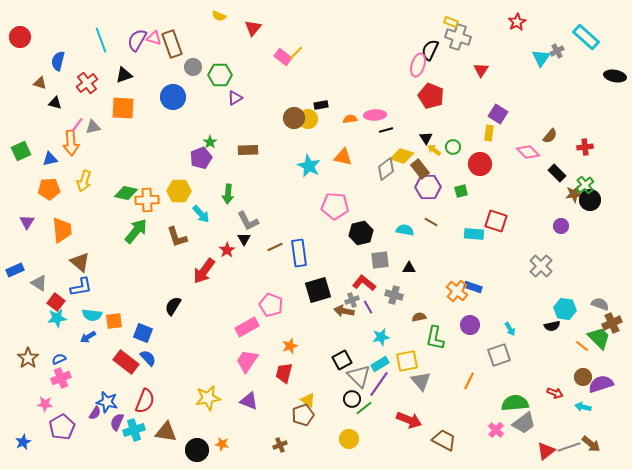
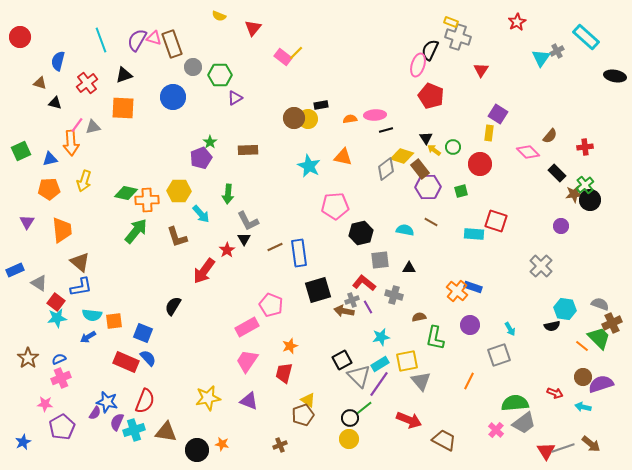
pink pentagon at (335, 206): rotated 8 degrees counterclockwise
red rectangle at (126, 362): rotated 15 degrees counterclockwise
black circle at (352, 399): moved 2 px left, 19 px down
gray line at (569, 447): moved 6 px left, 1 px down
red triangle at (546, 451): rotated 24 degrees counterclockwise
